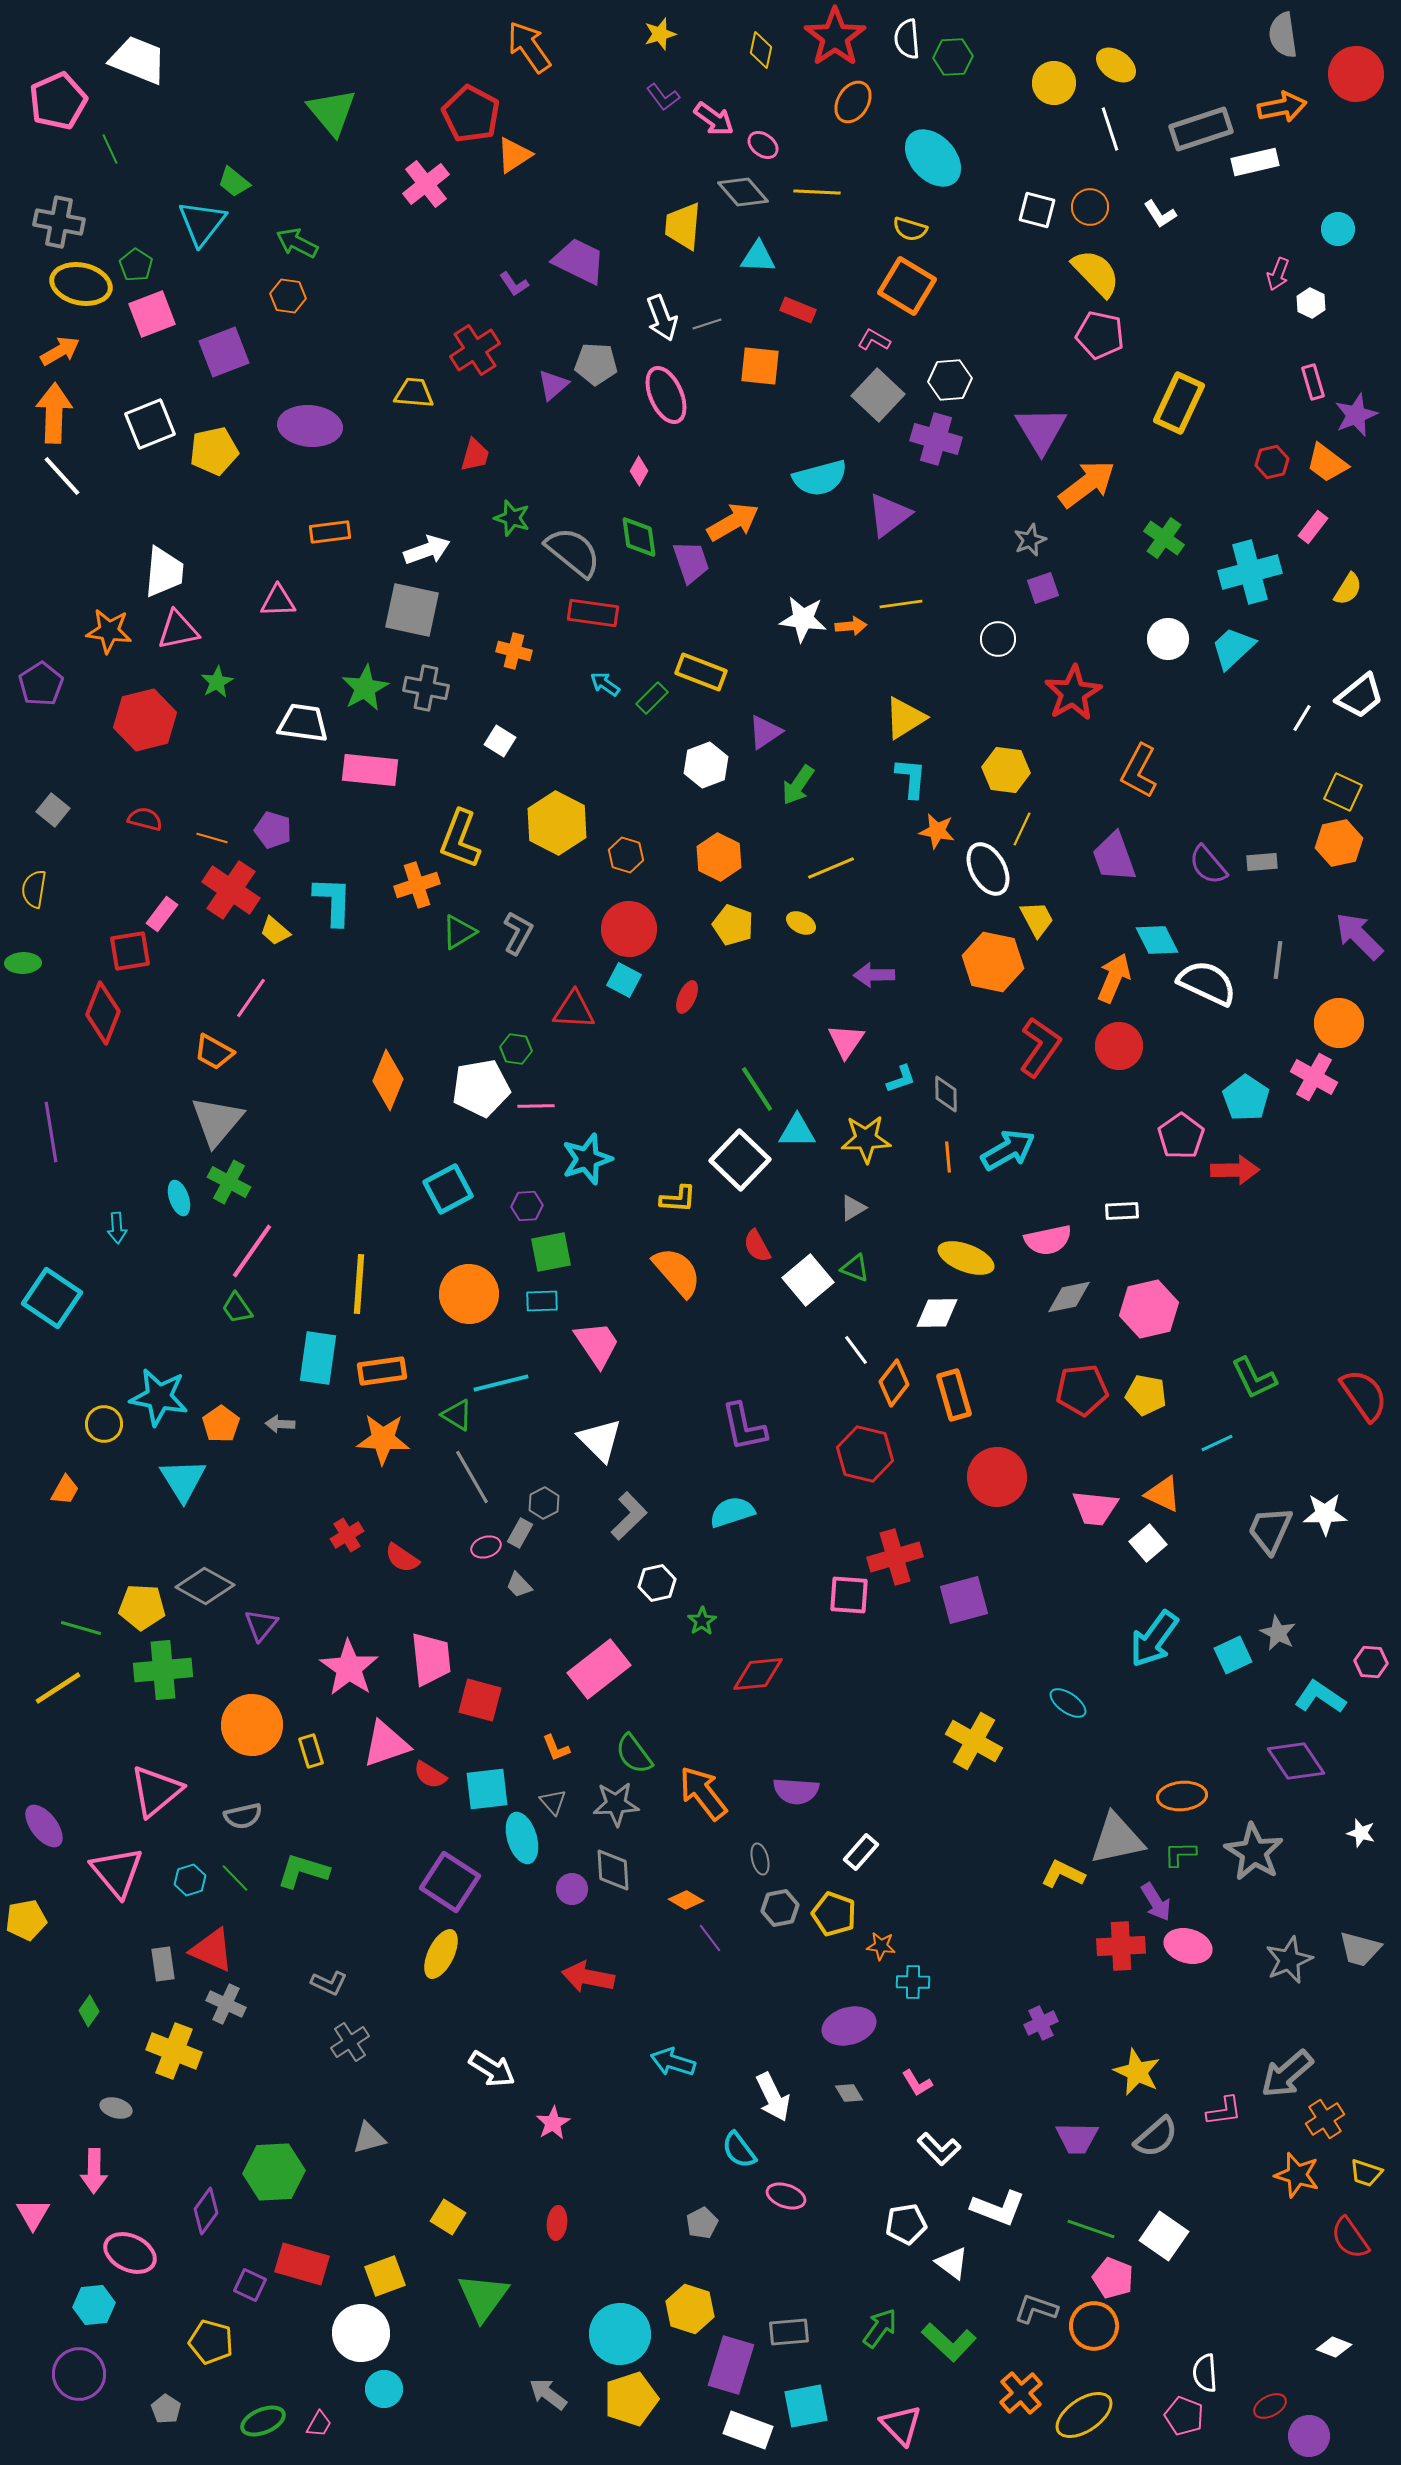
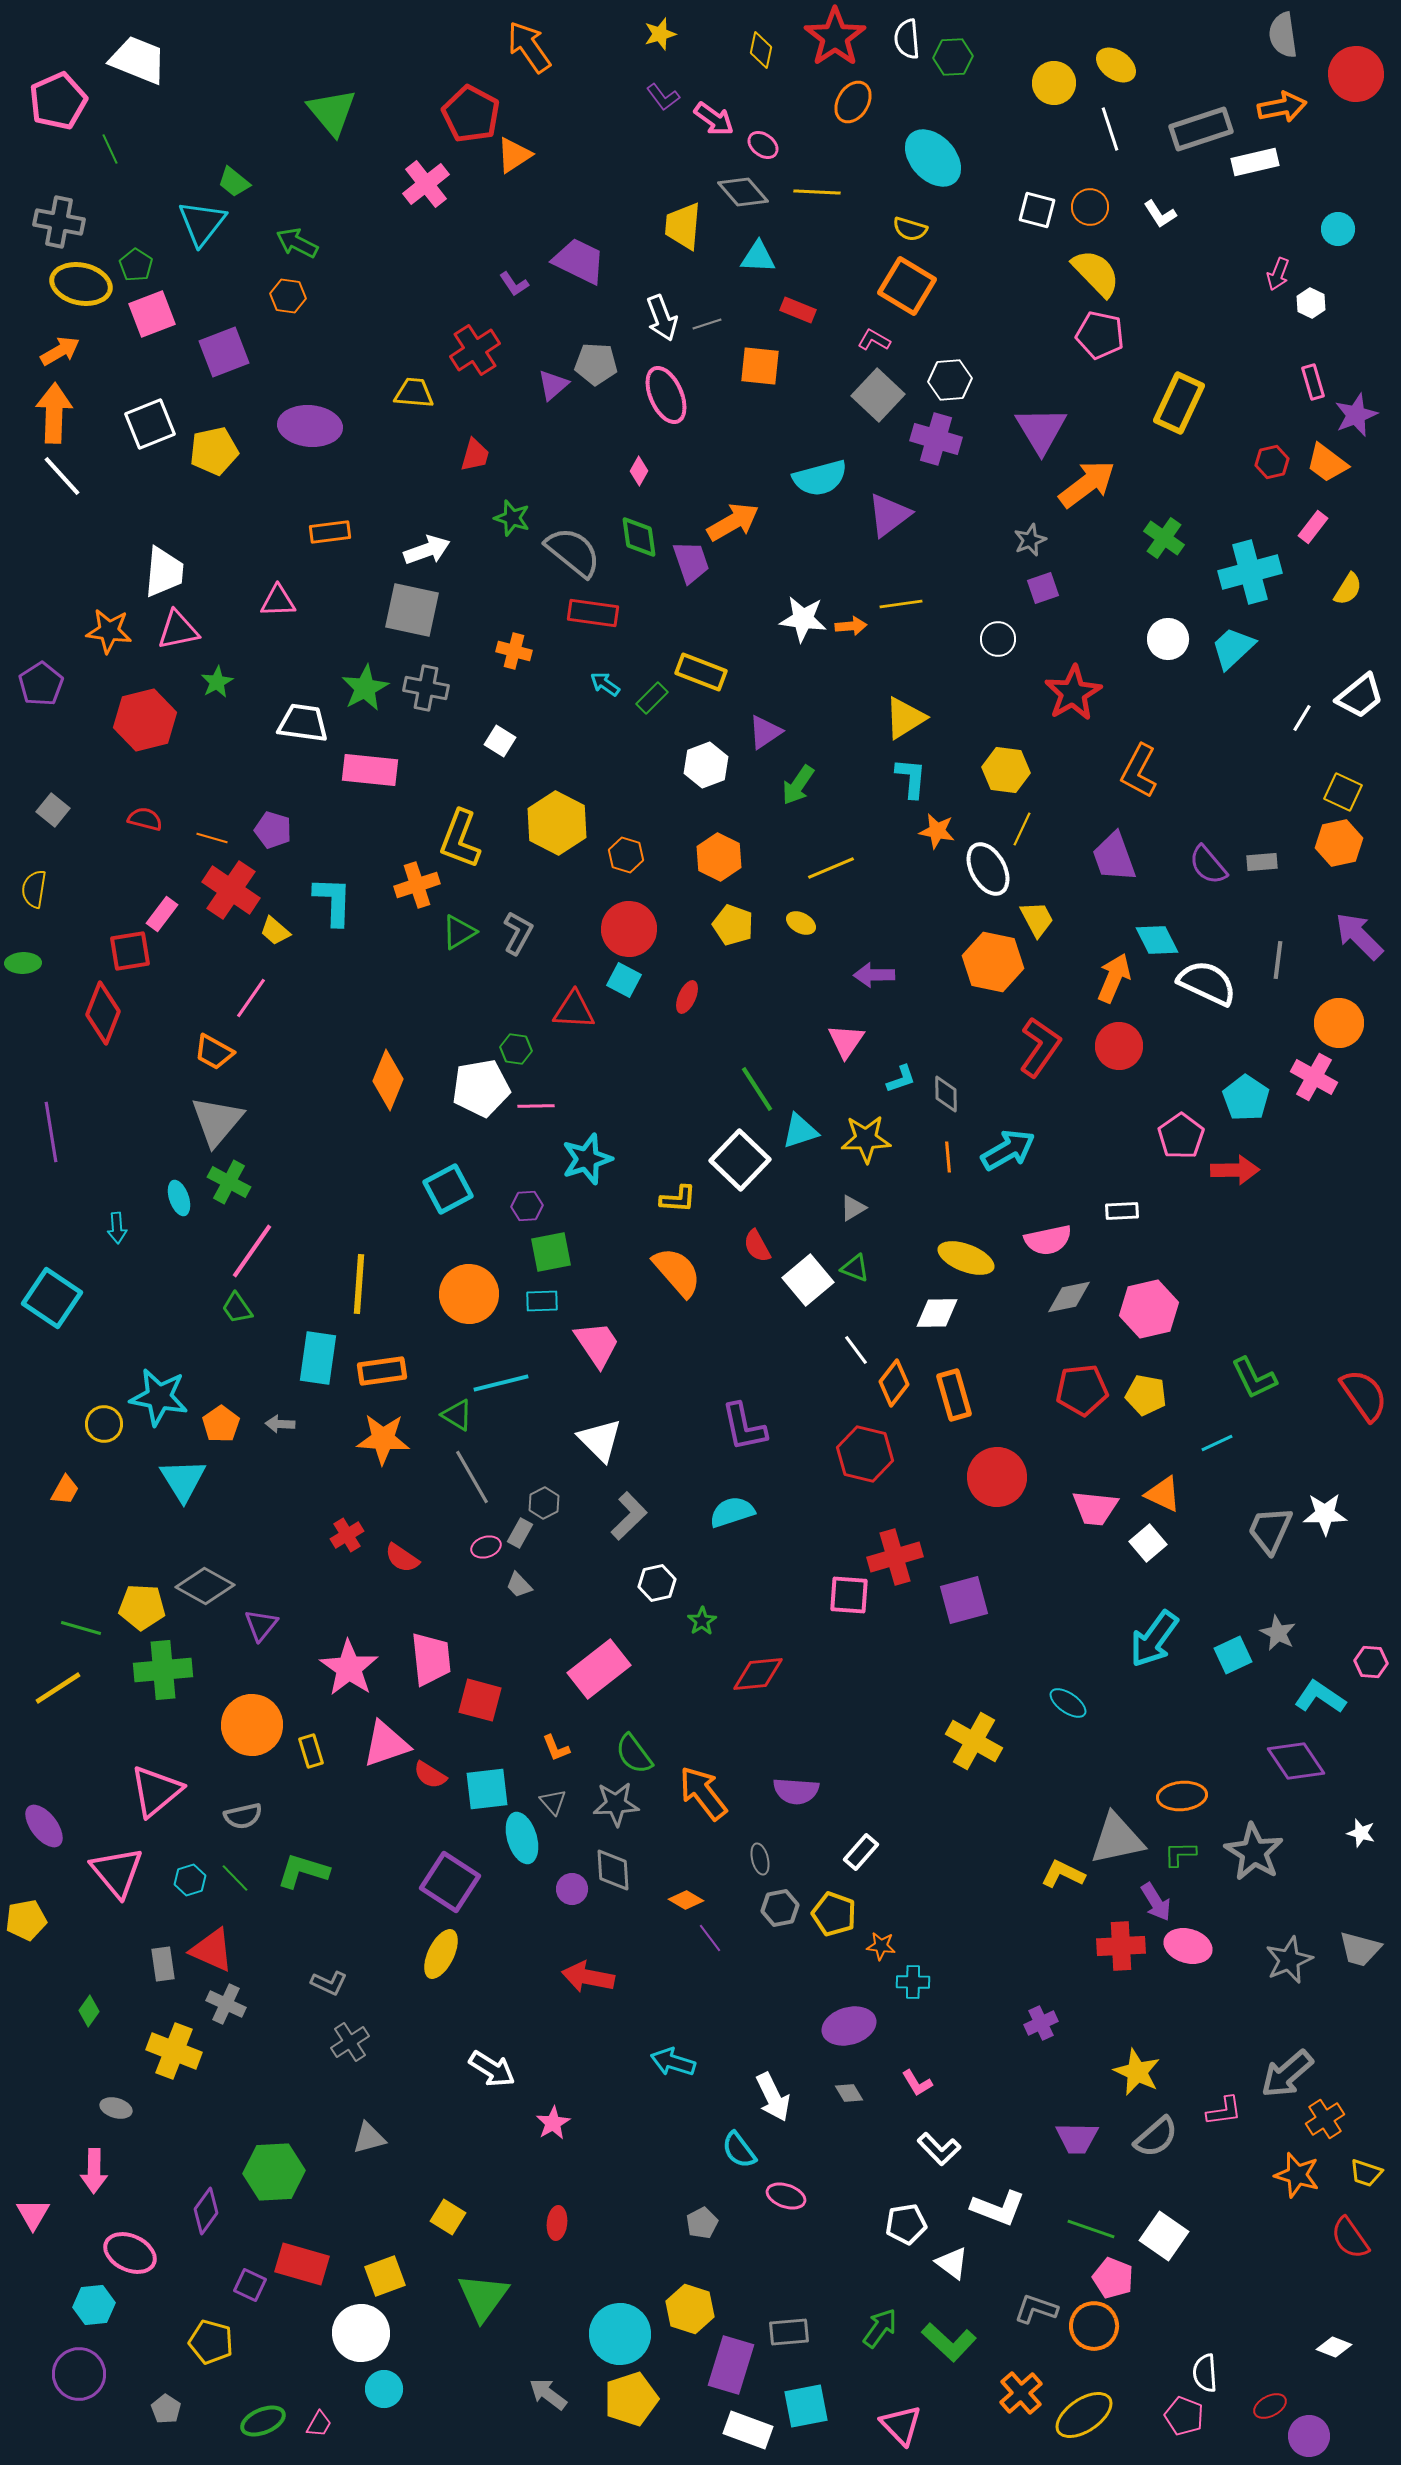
cyan triangle at (797, 1131): moved 3 px right; rotated 18 degrees counterclockwise
